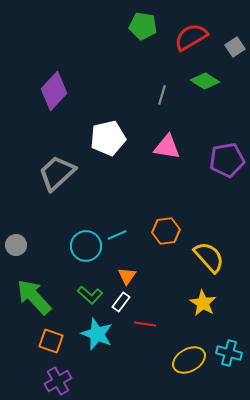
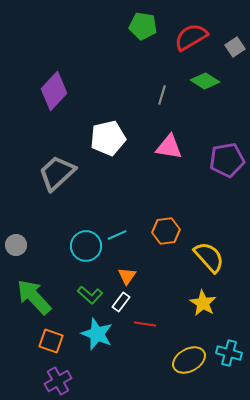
pink triangle: moved 2 px right
